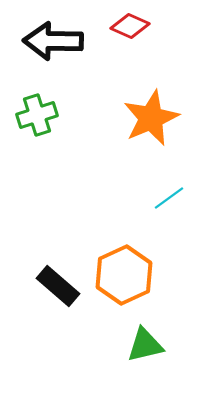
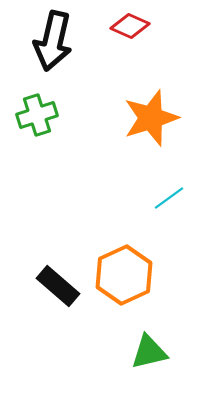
black arrow: rotated 78 degrees counterclockwise
orange star: rotated 6 degrees clockwise
green triangle: moved 4 px right, 7 px down
